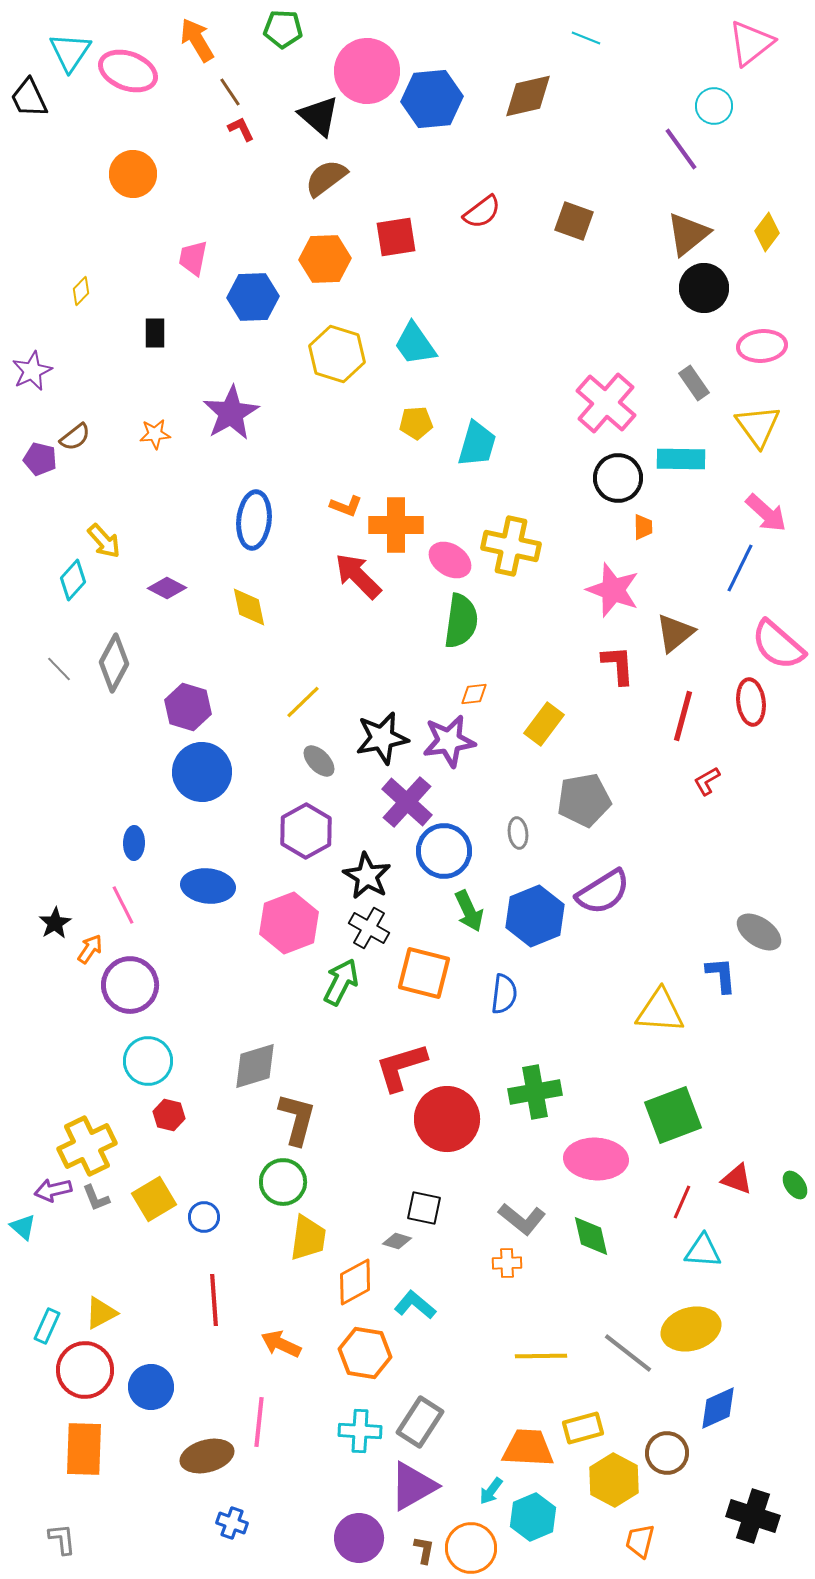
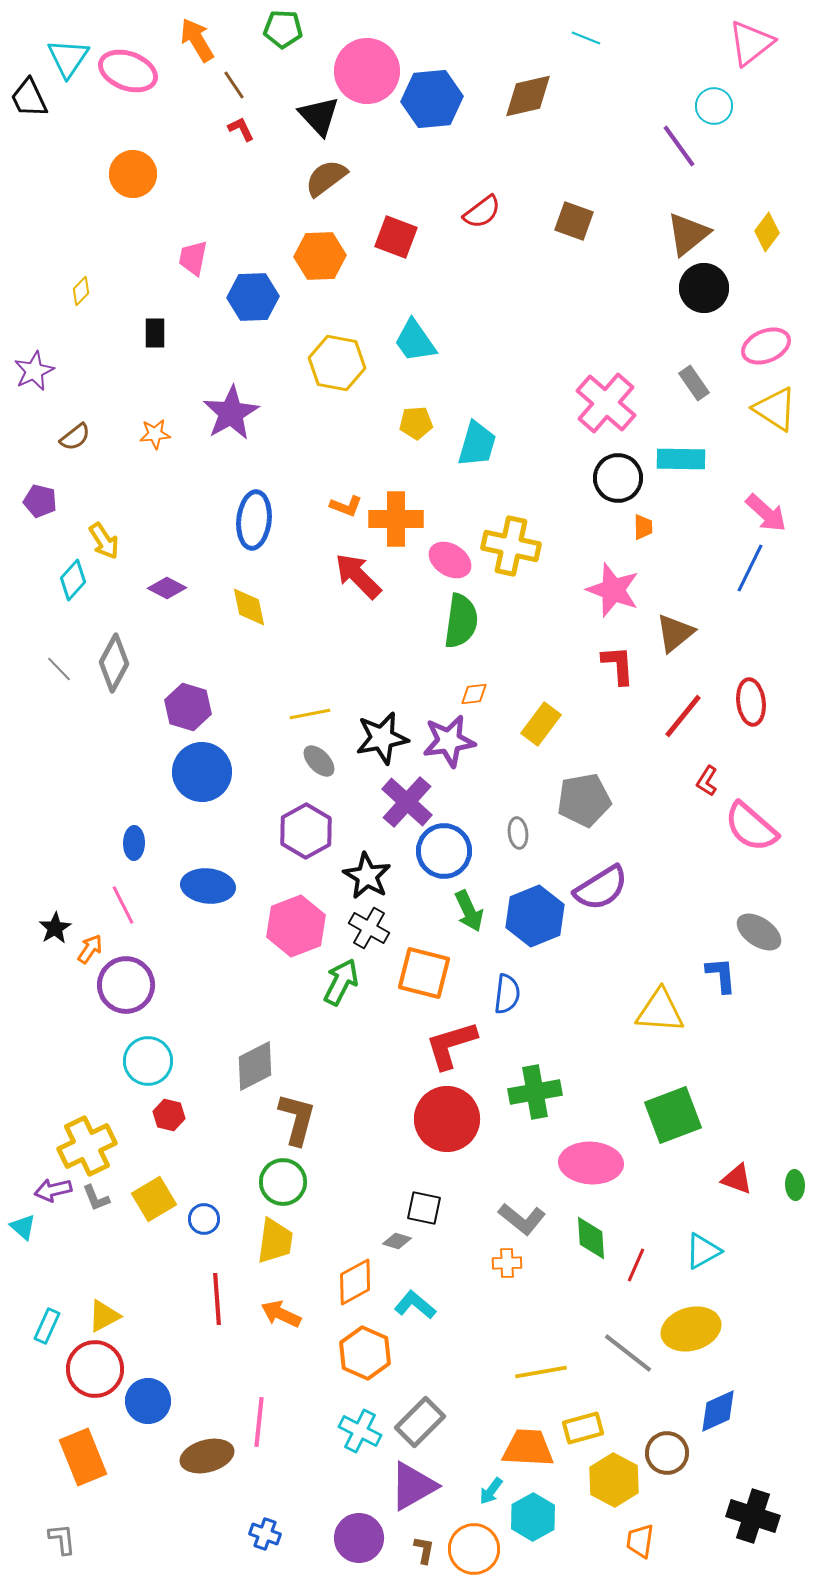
cyan triangle at (70, 52): moved 2 px left, 6 px down
brown line at (230, 92): moved 4 px right, 7 px up
black triangle at (319, 116): rotated 6 degrees clockwise
purple line at (681, 149): moved 2 px left, 3 px up
red square at (396, 237): rotated 30 degrees clockwise
orange hexagon at (325, 259): moved 5 px left, 3 px up
cyan trapezoid at (415, 344): moved 3 px up
pink ellipse at (762, 346): moved 4 px right; rotated 18 degrees counterclockwise
yellow hexagon at (337, 354): moved 9 px down; rotated 6 degrees counterclockwise
purple star at (32, 371): moved 2 px right
yellow triangle at (758, 426): moved 17 px right, 17 px up; rotated 21 degrees counterclockwise
purple pentagon at (40, 459): moved 42 px down
orange cross at (396, 525): moved 6 px up
yellow arrow at (104, 541): rotated 9 degrees clockwise
blue line at (740, 568): moved 10 px right
pink semicircle at (778, 645): moved 27 px left, 182 px down
yellow line at (303, 702): moved 7 px right, 12 px down; rotated 33 degrees clockwise
red line at (683, 716): rotated 24 degrees clockwise
yellow rectangle at (544, 724): moved 3 px left
red L-shape at (707, 781): rotated 28 degrees counterclockwise
purple semicircle at (603, 892): moved 2 px left, 4 px up
black star at (55, 923): moved 5 px down
pink hexagon at (289, 923): moved 7 px right, 3 px down
purple circle at (130, 985): moved 4 px left
blue semicircle at (504, 994): moved 3 px right
gray diamond at (255, 1066): rotated 10 degrees counterclockwise
red L-shape at (401, 1067): moved 50 px right, 22 px up
pink ellipse at (596, 1159): moved 5 px left, 4 px down
green ellipse at (795, 1185): rotated 32 degrees clockwise
red line at (682, 1202): moved 46 px left, 63 px down
blue circle at (204, 1217): moved 2 px down
green diamond at (591, 1236): moved 2 px down; rotated 9 degrees clockwise
yellow trapezoid at (308, 1238): moved 33 px left, 3 px down
cyan triangle at (703, 1251): rotated 33 degrees counterclockwise
red line at (214, 1300): moved 3 px right, 1 px up
yellow triangle at (101, 1313): moved 3 px right, 3 px down
orange arrow at (281, 1344): moved 30 px up
orange hexagon at (365, 1353): rotated 15 degrees clockwise
yellow line at (541, 1356): moved 16 px down; rotated 9 degrees counterclockwise
red circle at (85, 1370): moved 10 px right, 1 px up
blue circle at (151, 1387): moved 3 px left, 14 px down
blue diamond at (718, 1408): moved 3 px down
gray rectangle at (420, 1422): rotated 12 degrees clockwise
cyan cross at (360, 1431): rotated 24 degrees clockwise
orange rectangle at (84, 1449): moved 1 px left, 8 px down; rotated 24 degrees counterclockwise
cyan hexagon at (533, 1517): rotated 6 degrees counterclockwise
blue cross at (232, 1523): moved 33 px right, 11 px down
orange trapezoid at (640, 1541): rotated 6 degrees counterclockwise
orange circle at (471, 1548): moved 3 px right, 1 px down
